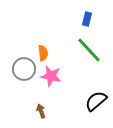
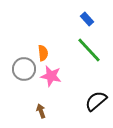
blue rectangle: rotated 56 degrees counterclockwise
